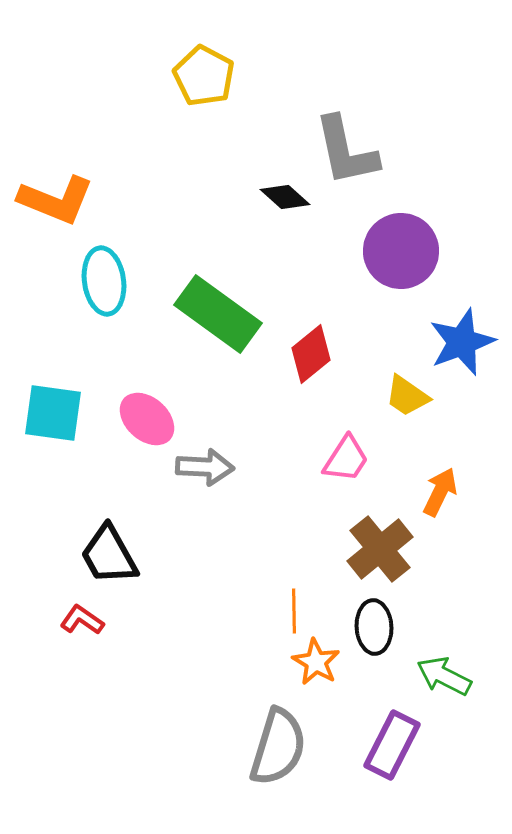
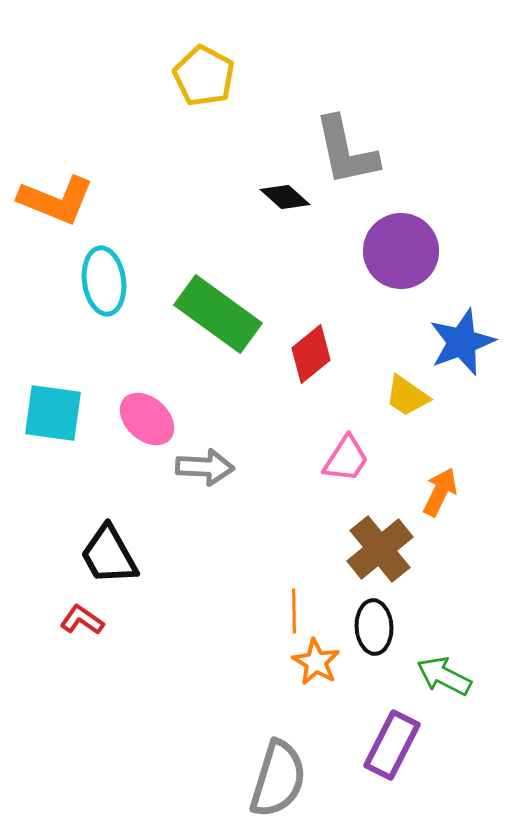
gray semicircle: moved 32 px down
